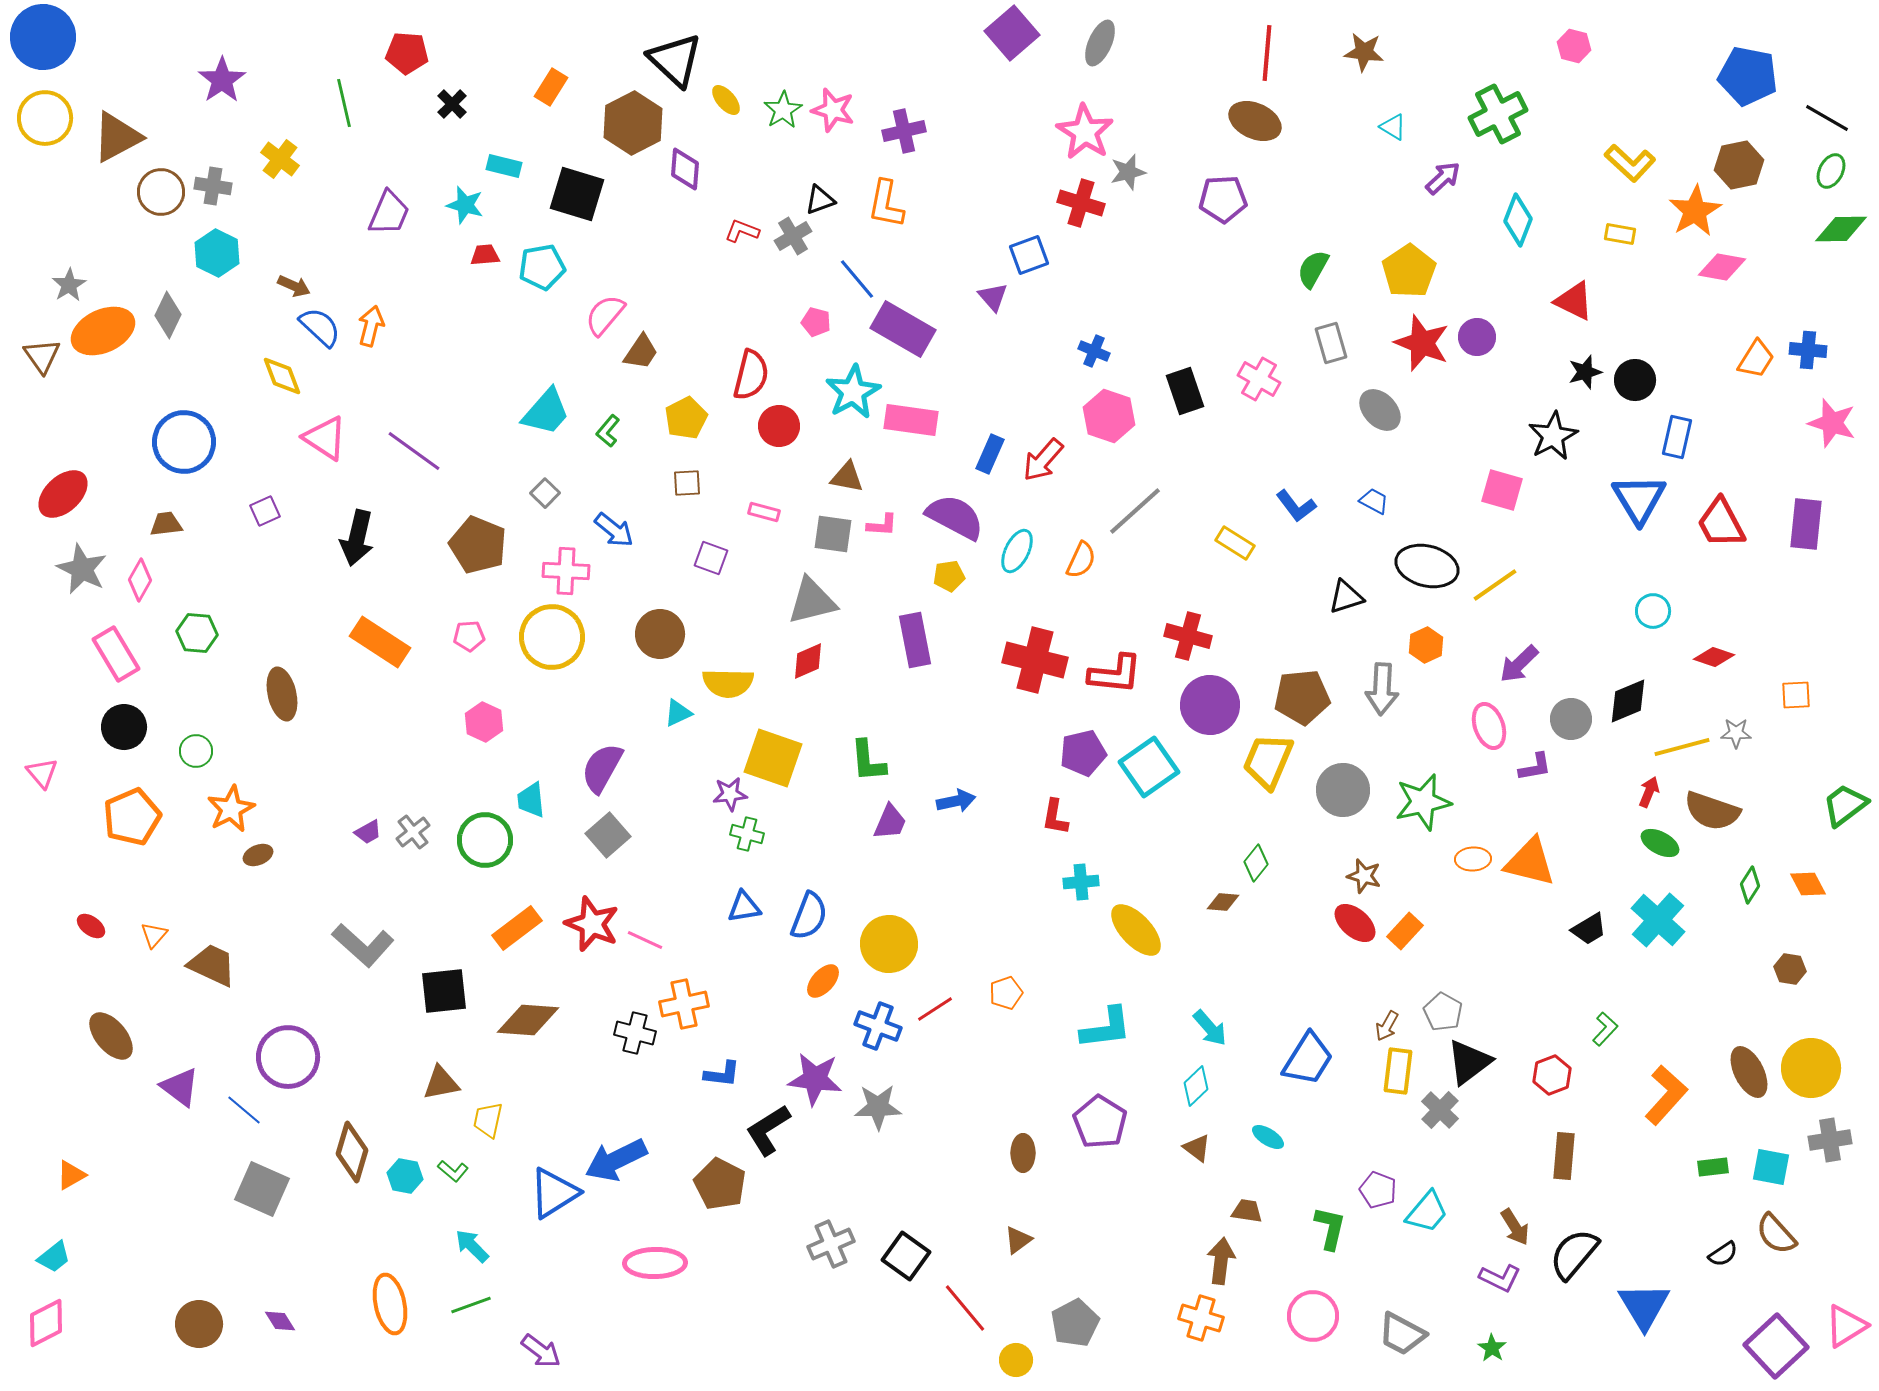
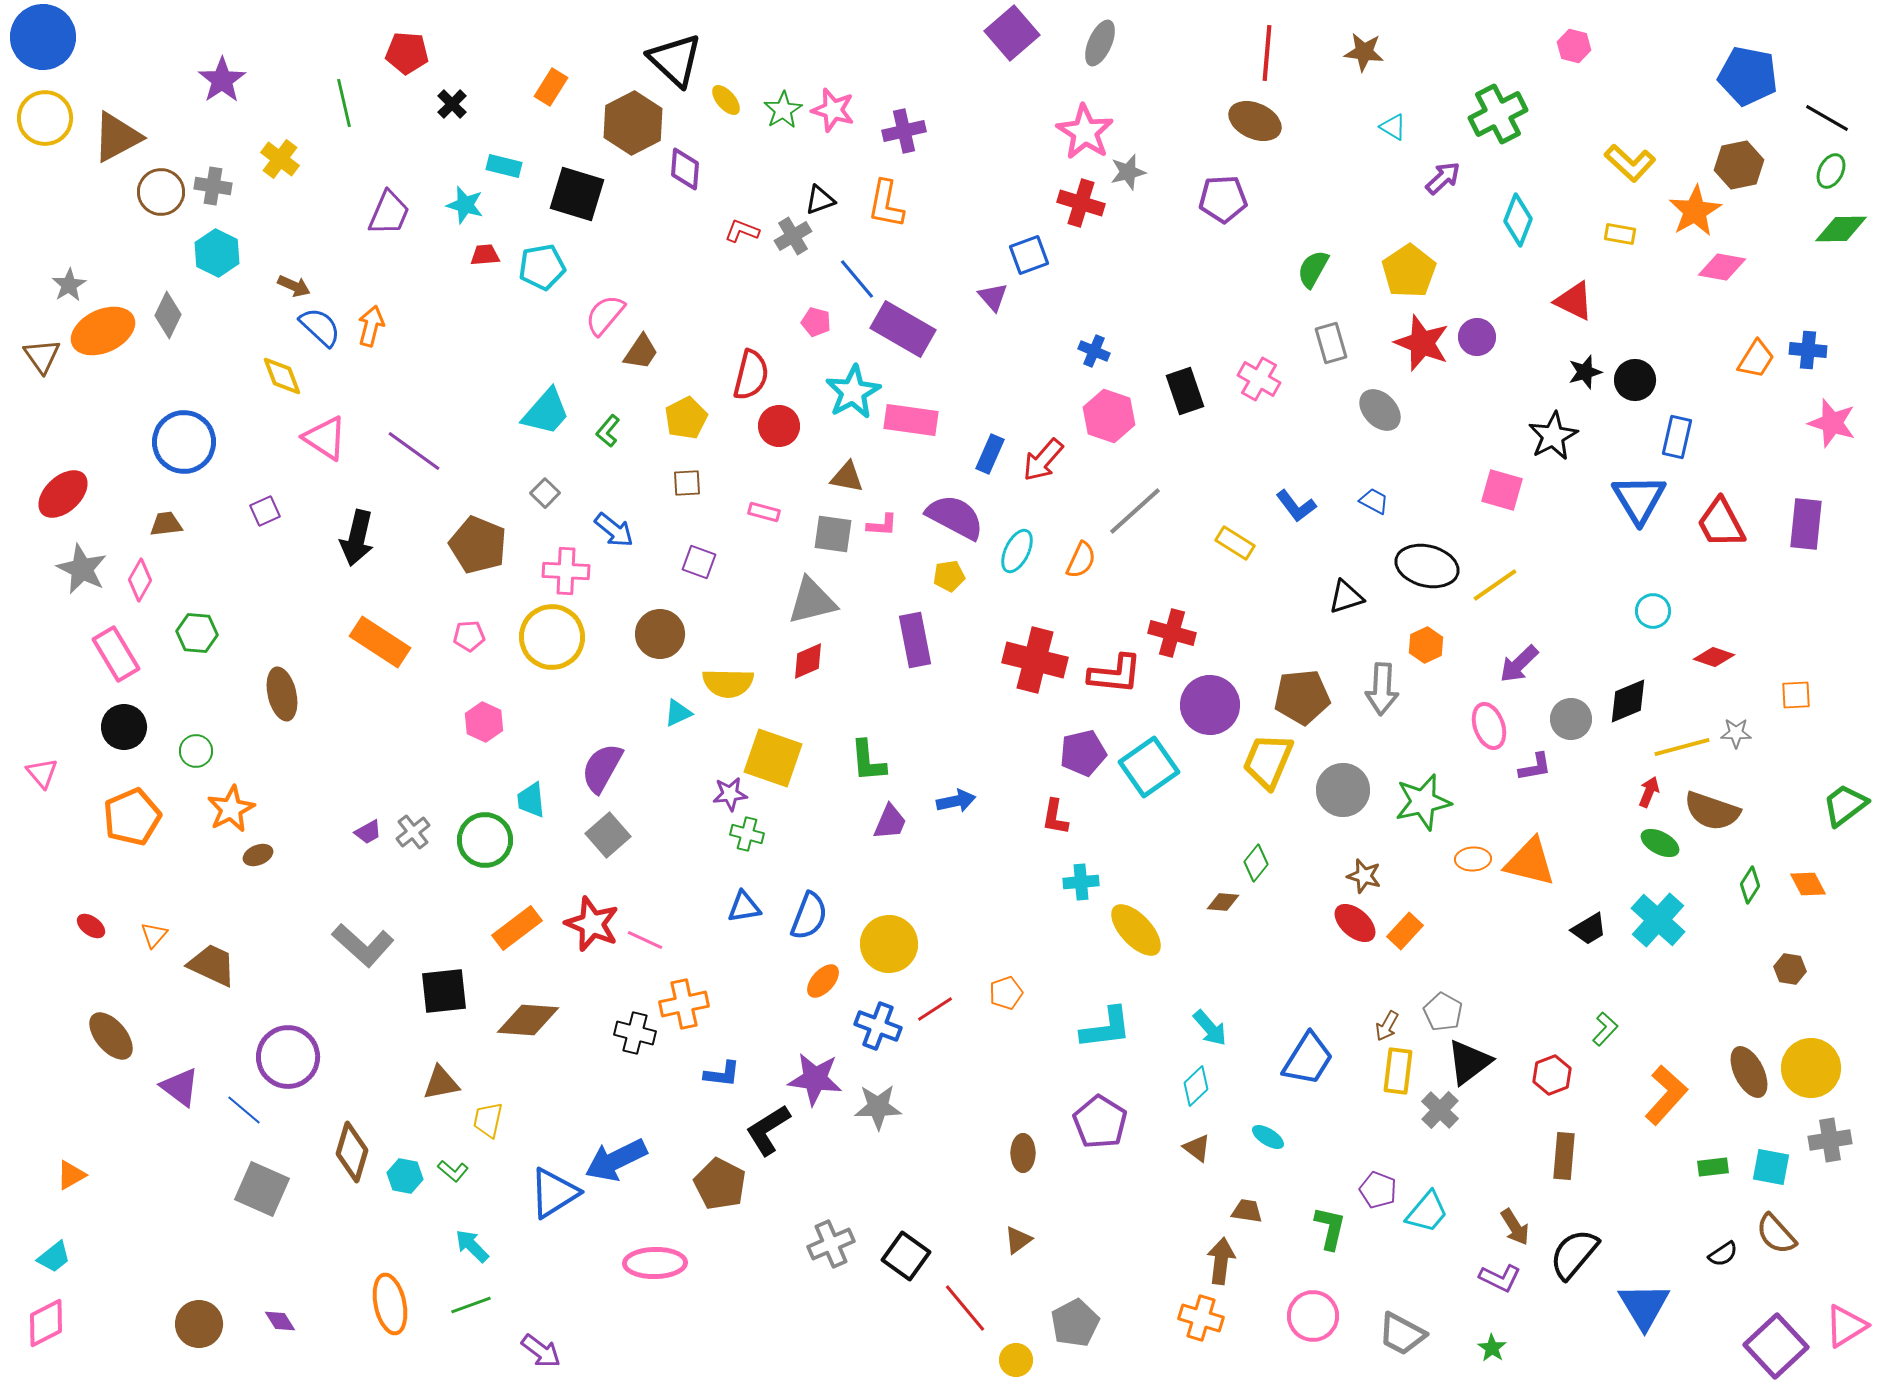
purple square at (711, 558): moved 12 px left, 4 px down
red cross at (1188, 636): moved 16 px left, 3 px up
